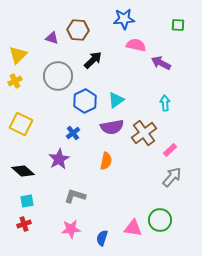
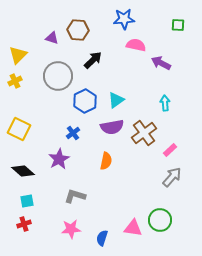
yellow square: moved 2 px left, 5 px down
